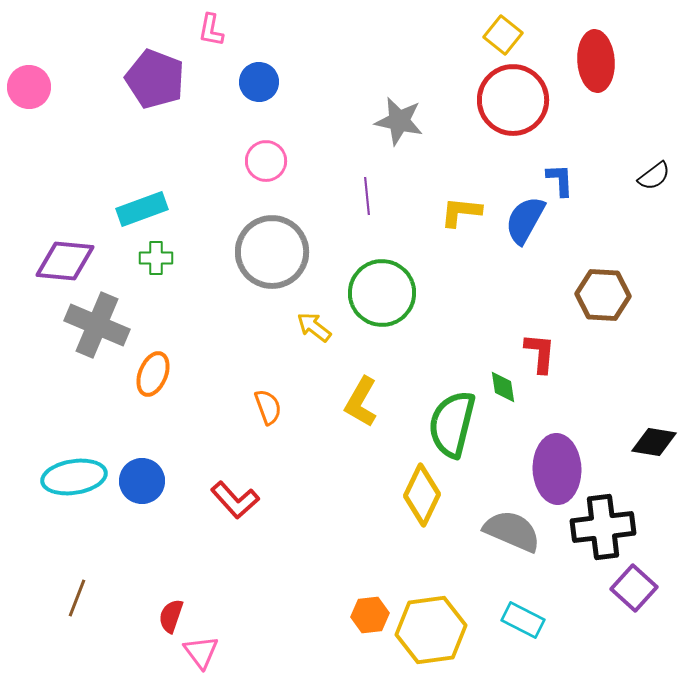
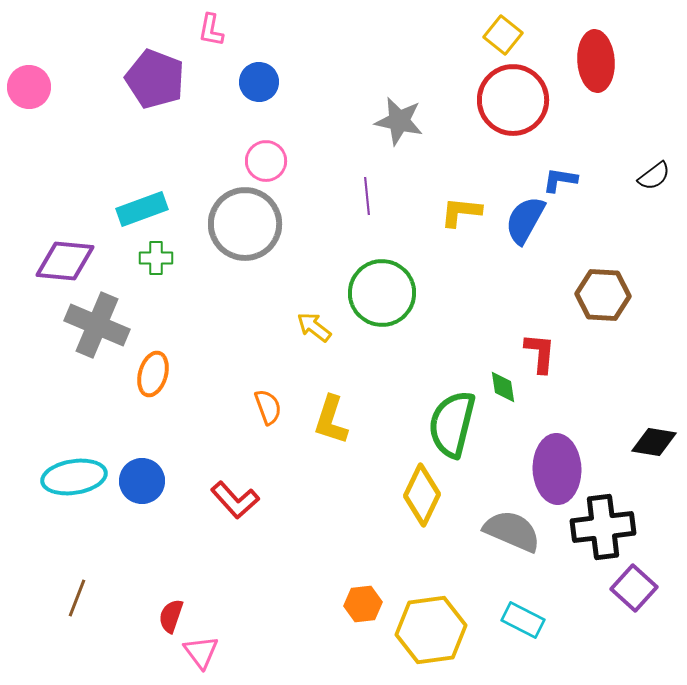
blue L-shape at (560, 180): rotated 78 degrees counterclockwise
gray circle at (272, 252): moved 27 px left, 28 px up
orange ellipse at (153, 374): rotated 6 degrees counterclockwise
yellow L-shape at (361, 402): moved 30 px left, 18 px down; rotated 12 degrees counterclockwise
orange hexagon at (370, 615): moved 7 px left, 11 px up
